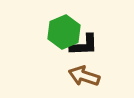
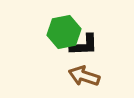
green hexagon: rotated 12 degrees clockwise
